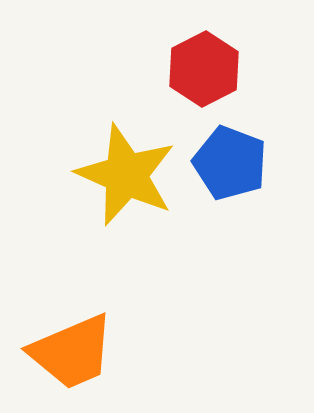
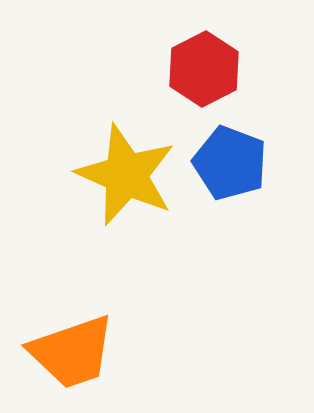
orange trapezoid: rotated 4 degrees clockwise
